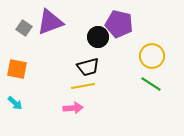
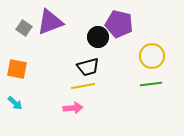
green line: rotated 40 degrees counterclockwise
